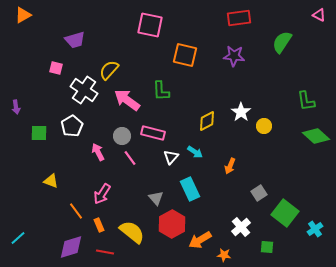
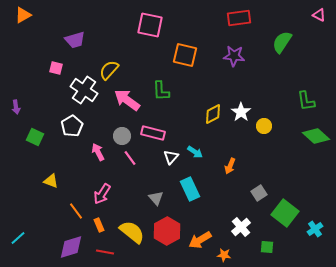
yellow diamond at (207, 121): moved 6 px right, 7 px up
green square at (39, 133): moved 4 px left, 4 px down; rotated 24 degrees clockwise
red hexagon at (172, 224): moved 5 px left, 7 px down
